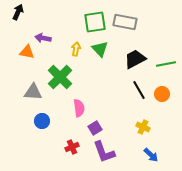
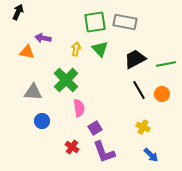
green cross: moved 6 px right, 3 px down
red cross: rotated 32 degrees counterclockwise
